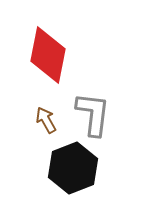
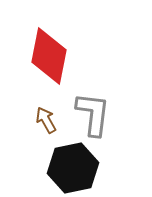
red diamond: moved 1 px right, 1 px down
black hexagon: rotated 9 degrees clockwise
